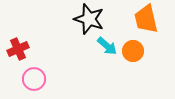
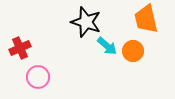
black star: moved 3 px left, 3 px down
red cross: moved 2 px right, 1 px up
pink circle: moved 4 px right, 2 px up
